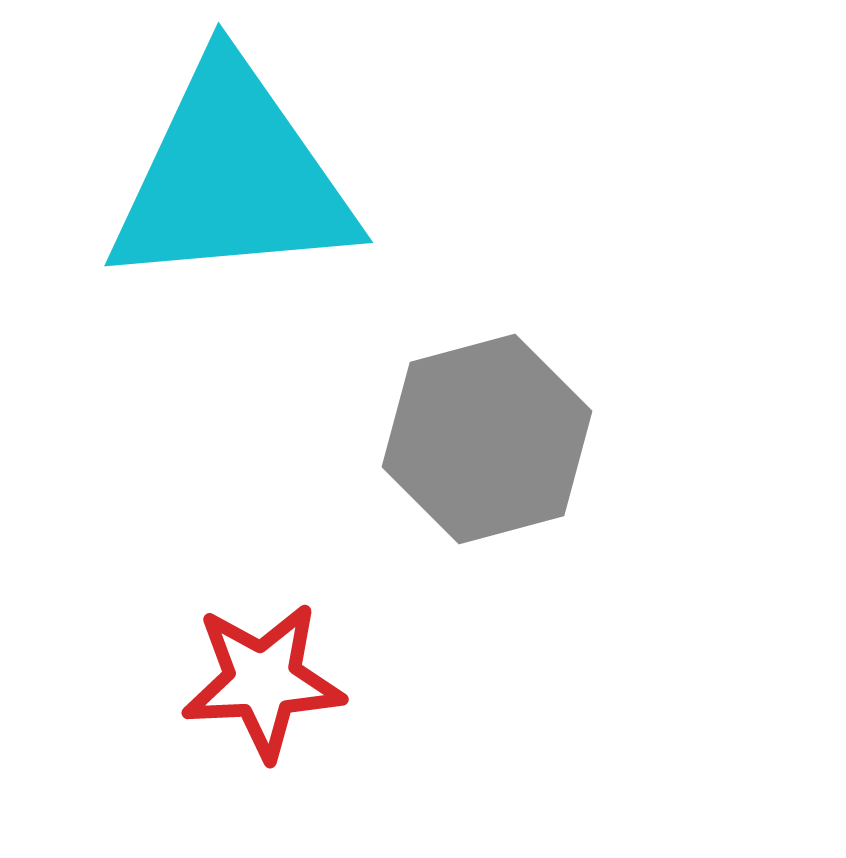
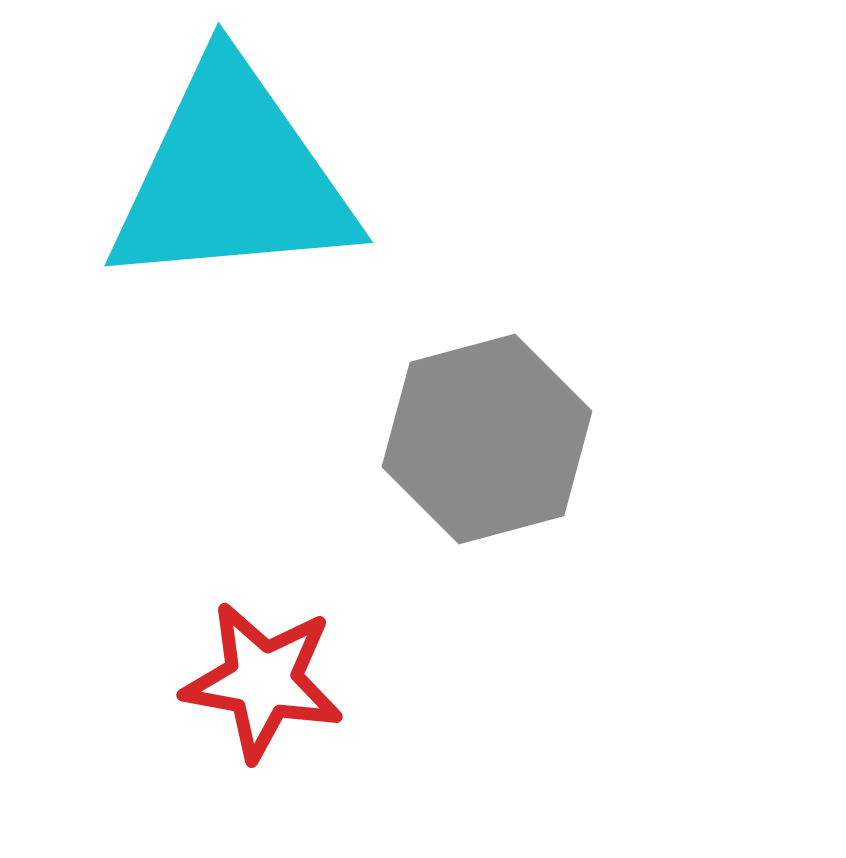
red star: rotated 13 degrees clockwise
